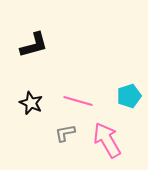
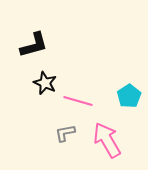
cyan pentagon: rotated 15 degrees counterclockwise
black star: moved 14 px right, 20 px up
